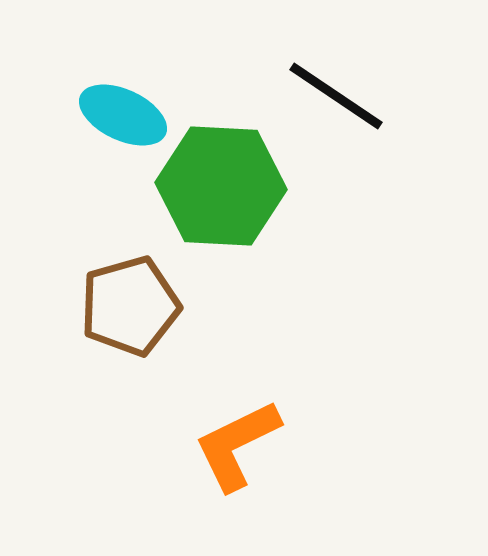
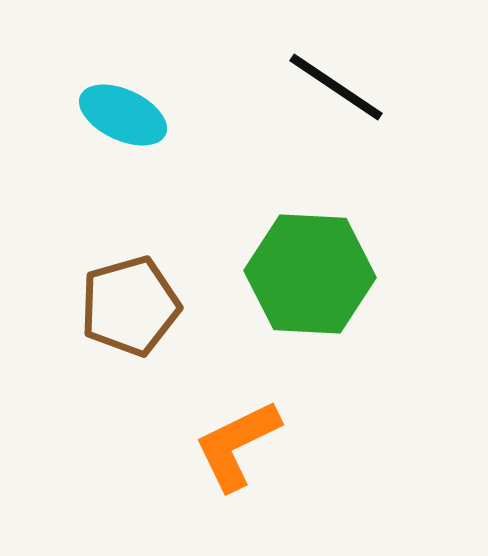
black line: moved 9 px up
green hexagon: moved 89 px right, 88 px down
